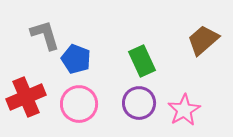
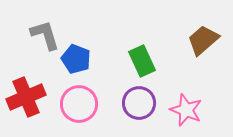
pink star: moved 2 px right; rotated 20 degrees counterclockwise
